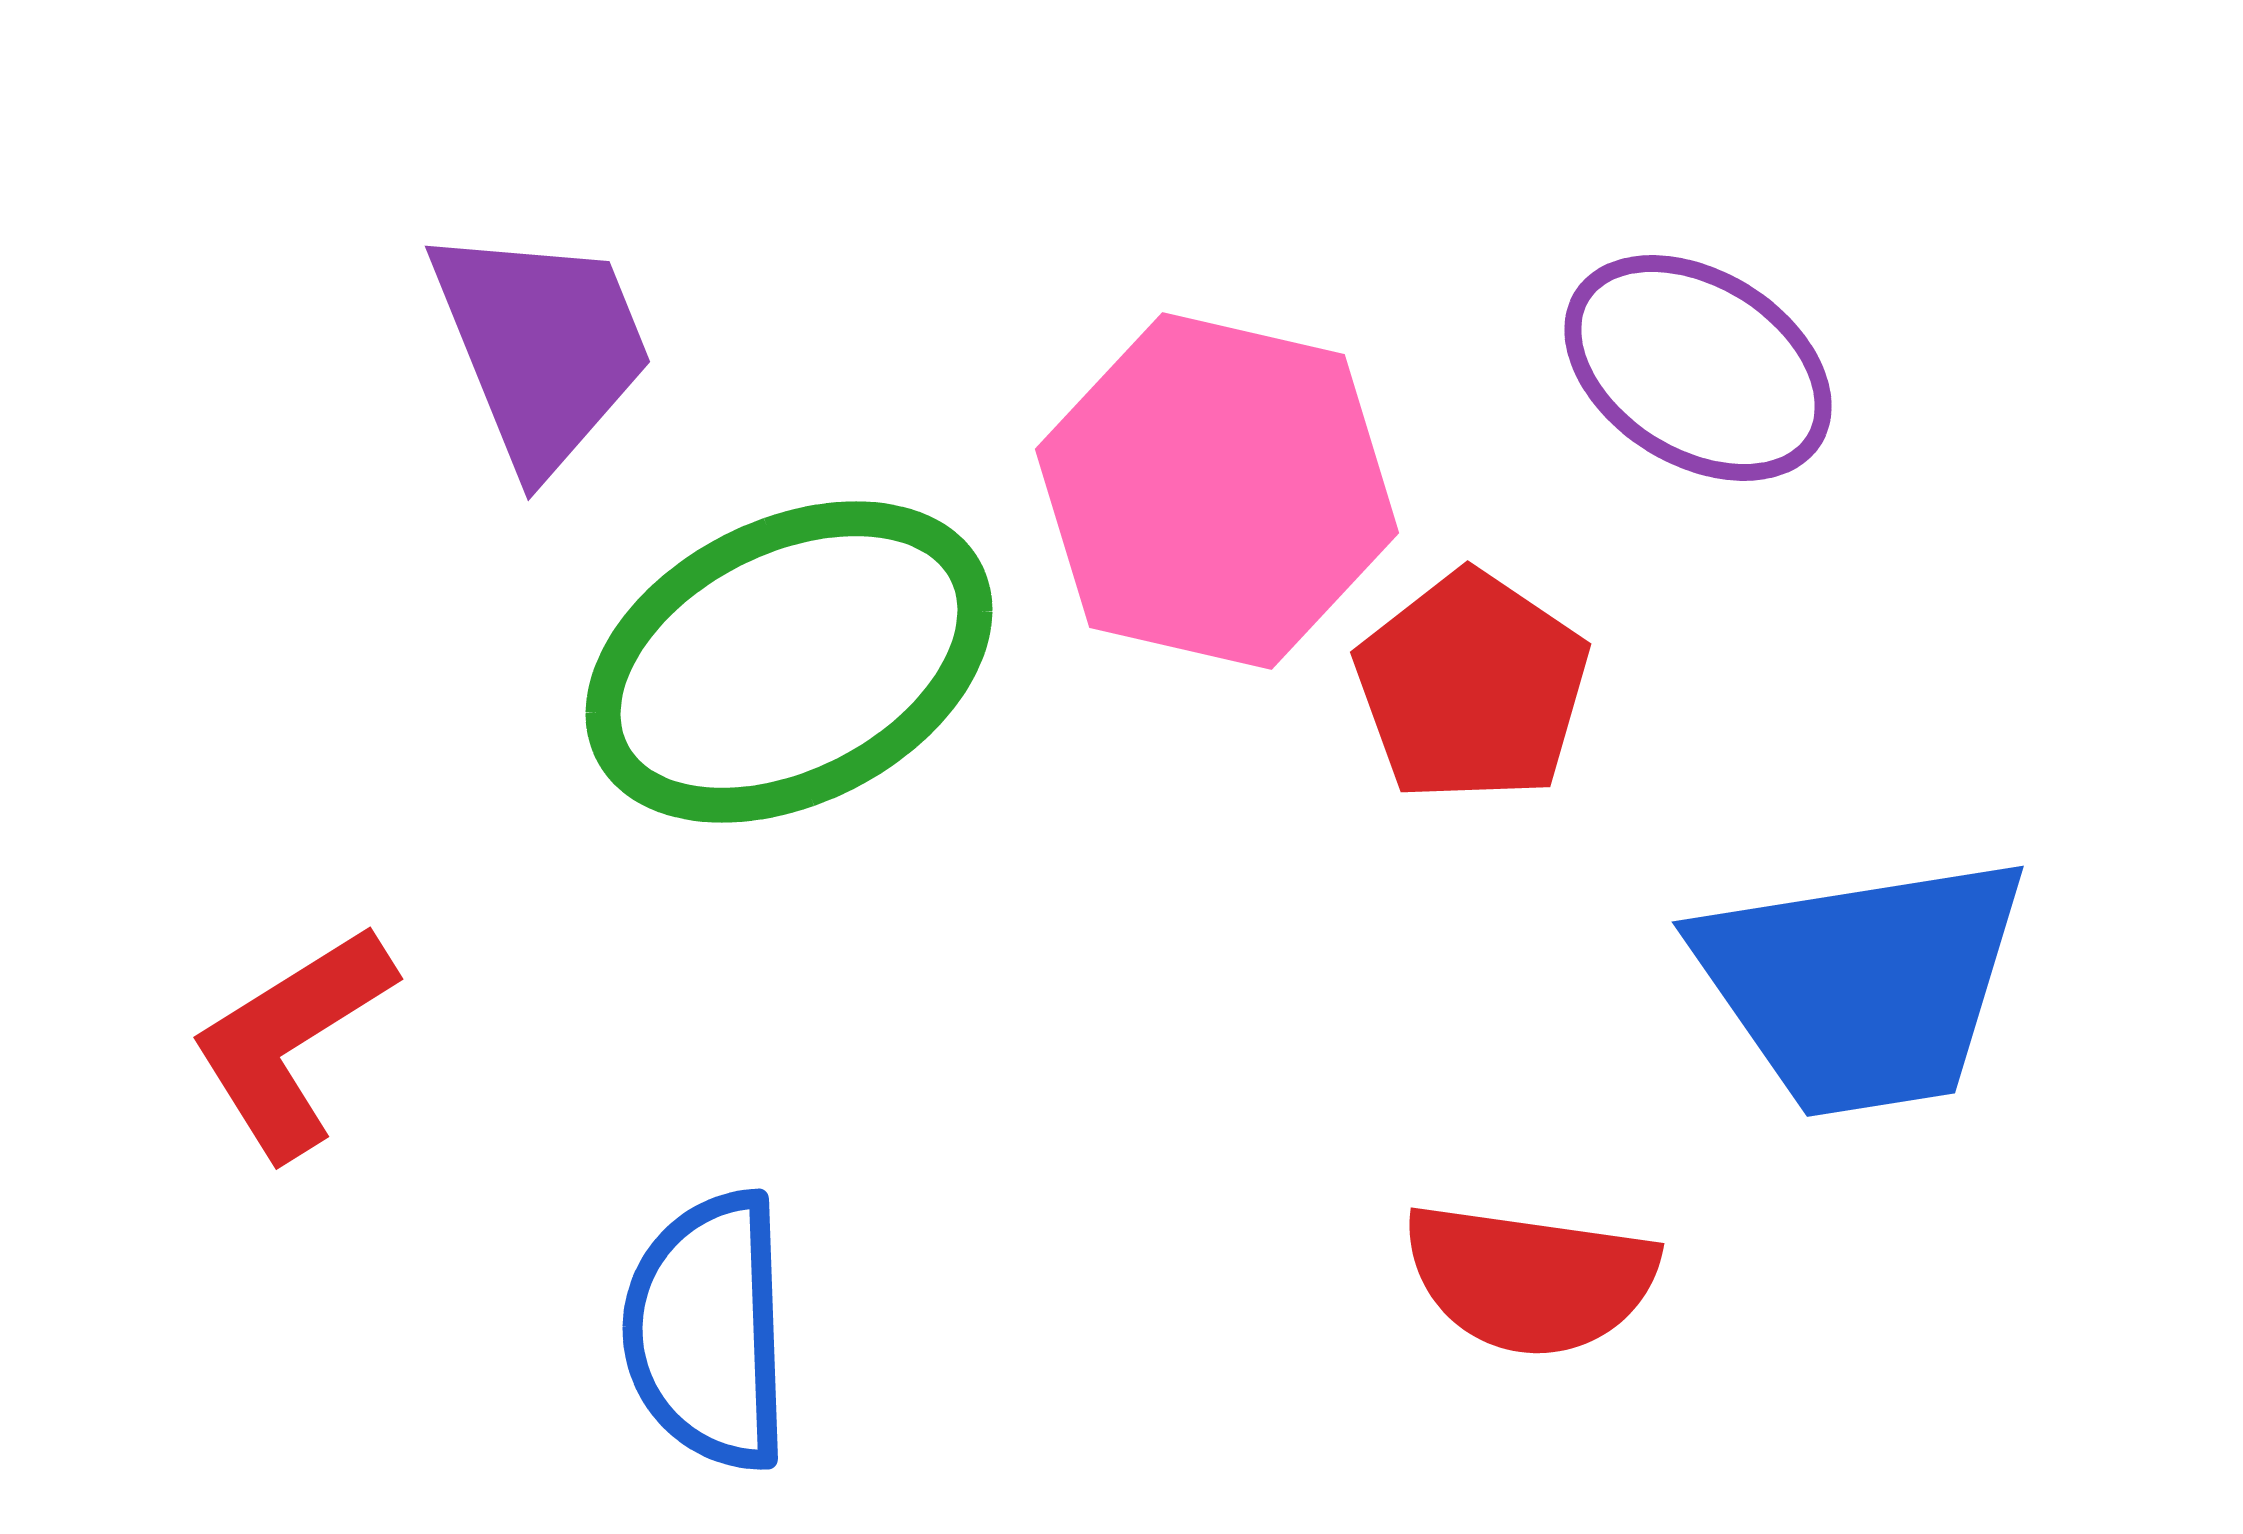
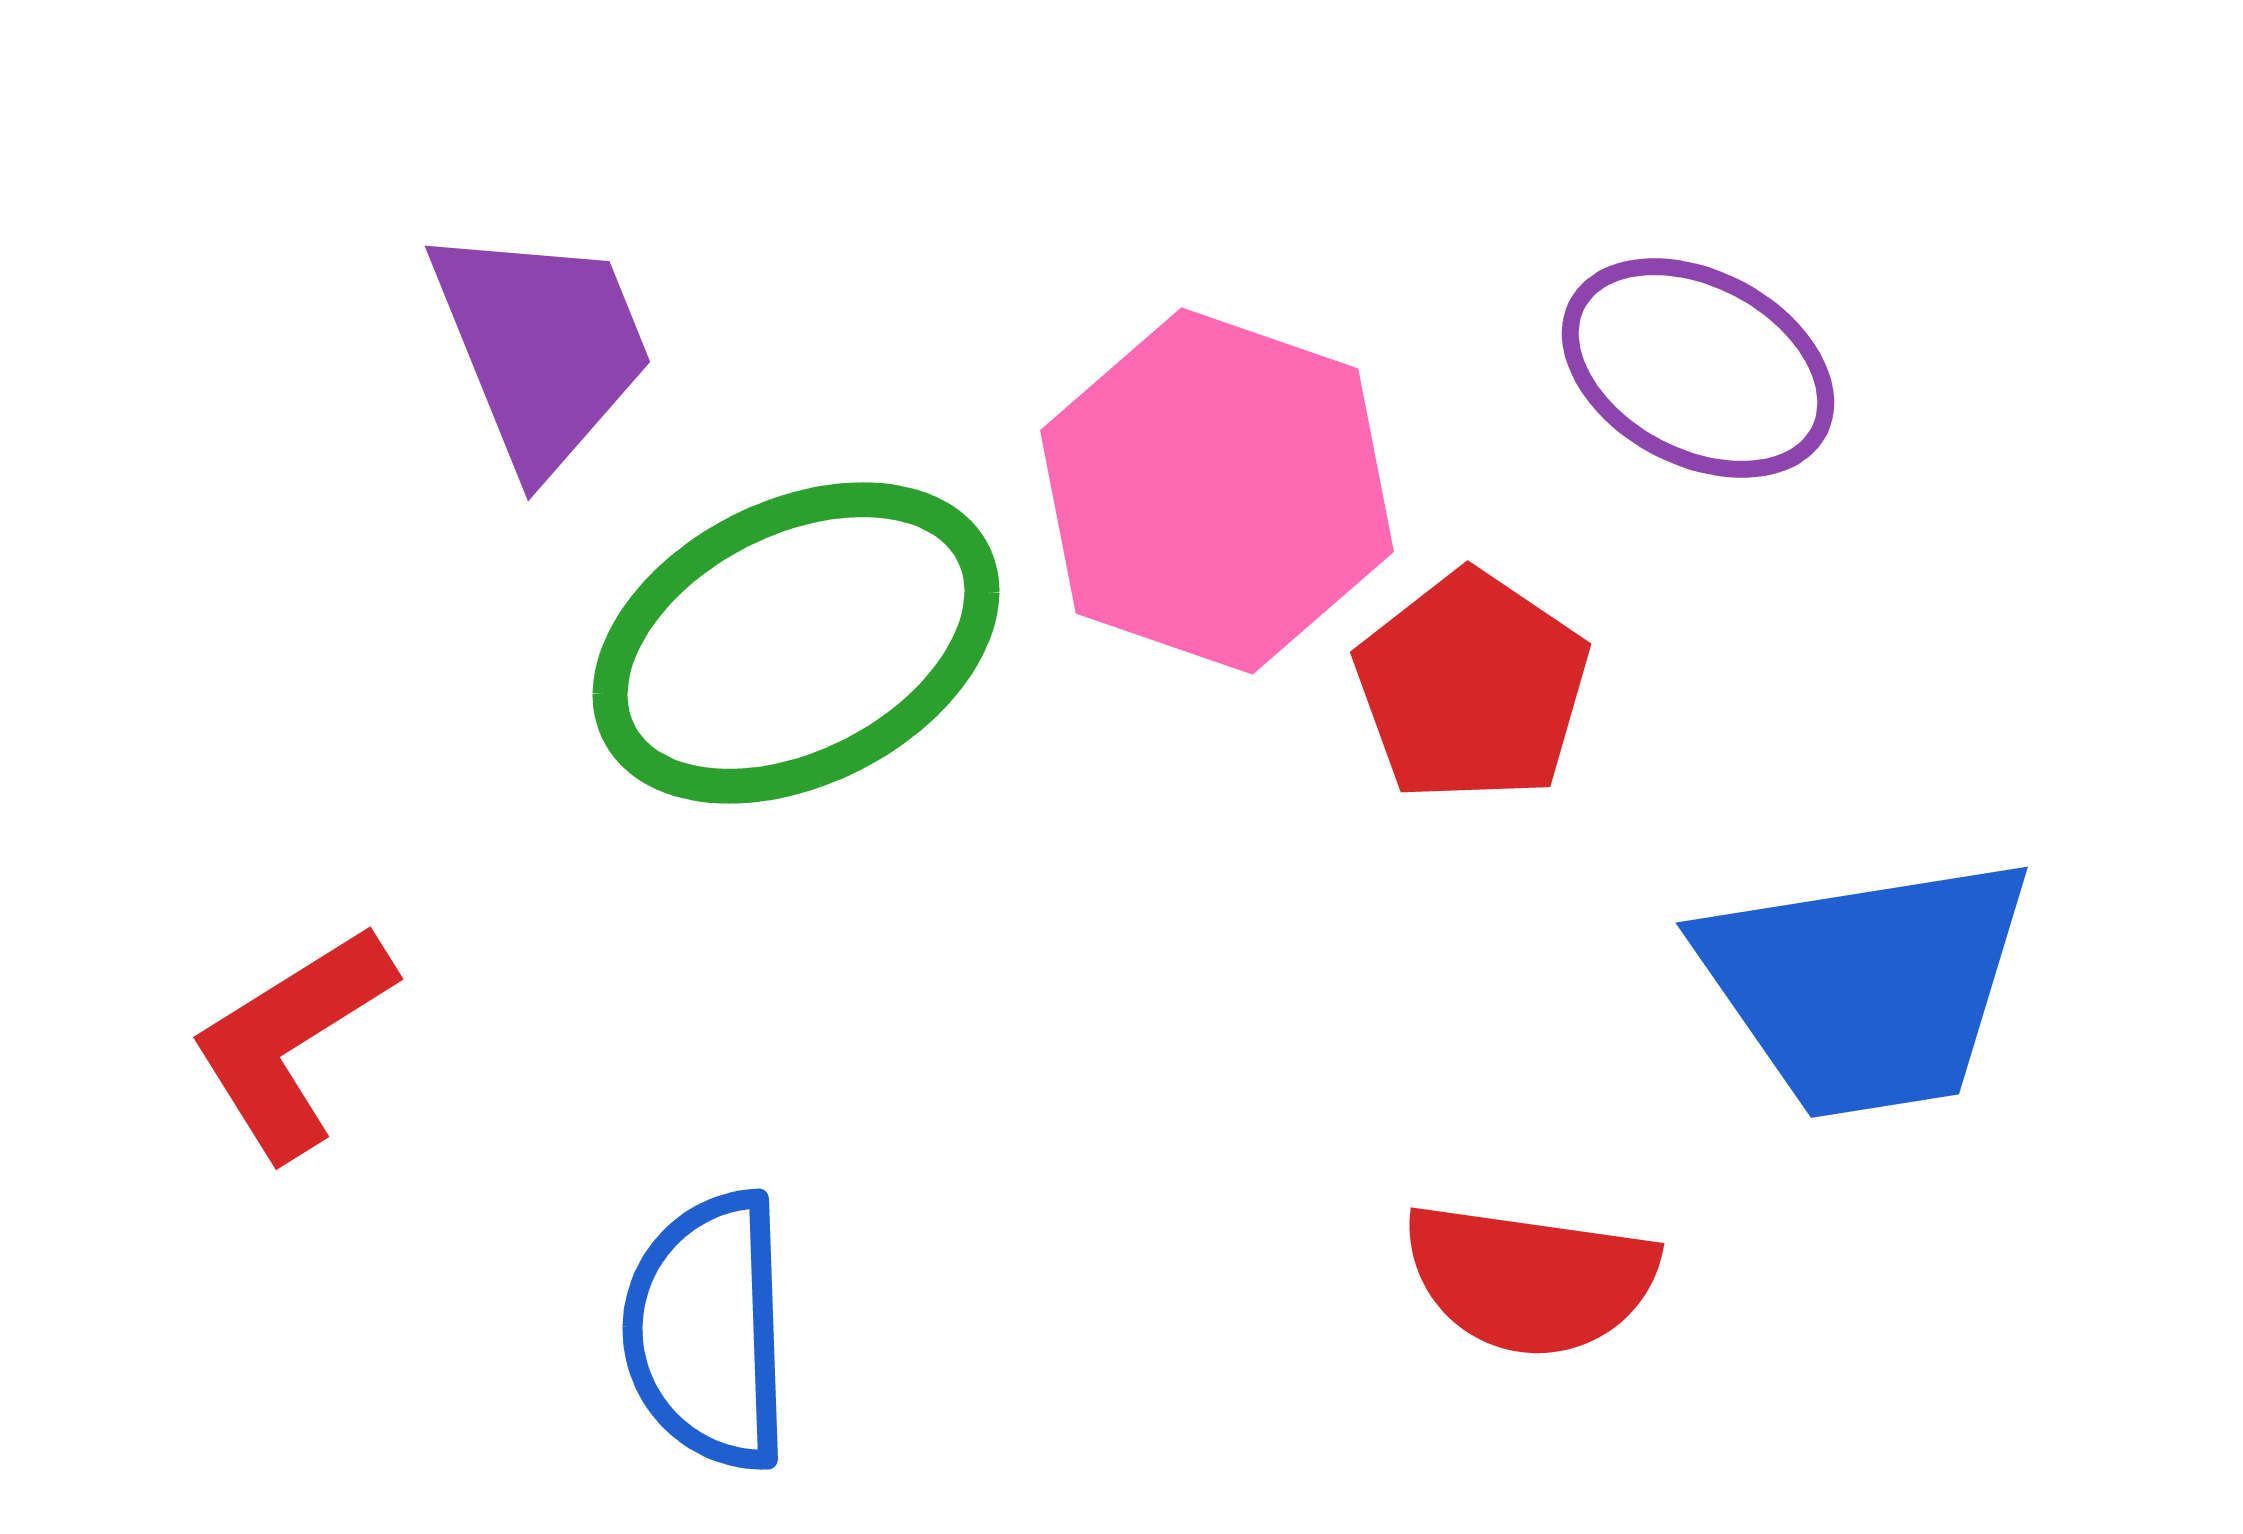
purple ellipse: rotated 4 degrees counterclockwise
pink hexagon: rotated 6 degrees clockwise
green ellipse: moved 7 px right, 19 px up
blue trapezoid: moved 4 px right, 1 px down
